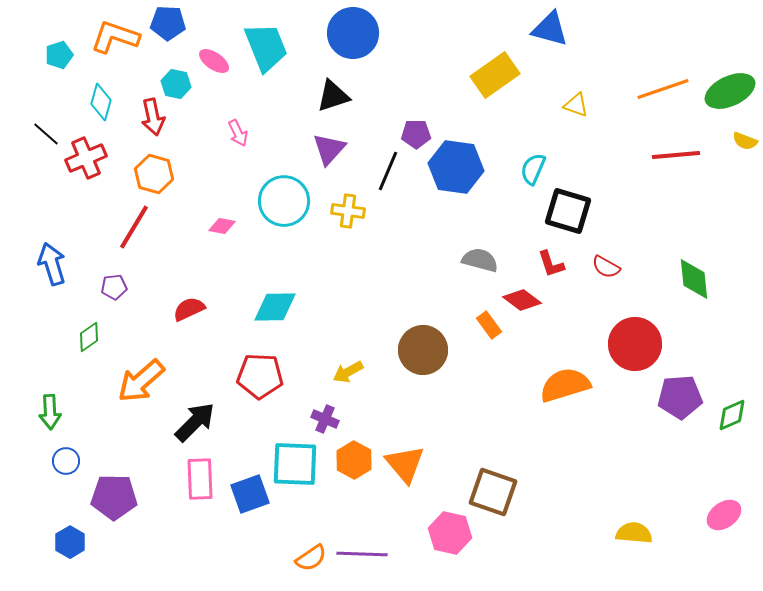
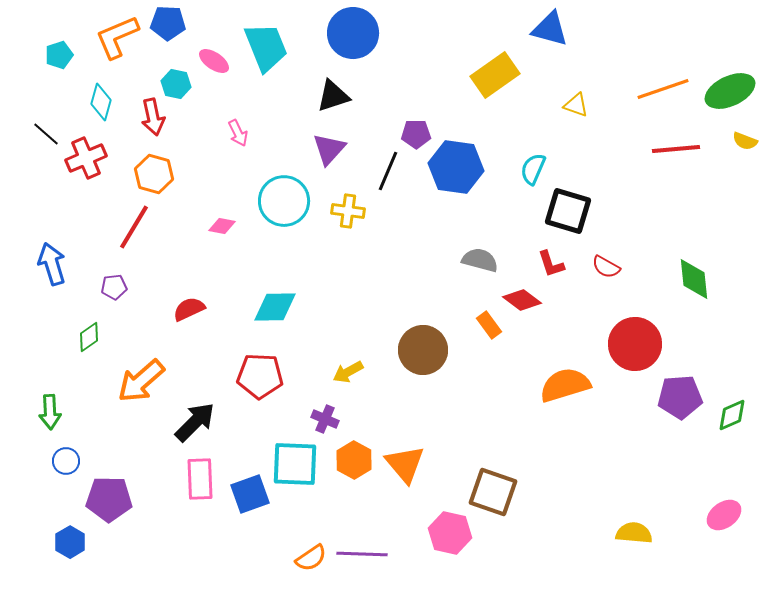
orange L-shape at (115, 37): moved 2 px right; rotated 42 degrees counterclockwise
red line at (676, 155): moved 6 px up
purple pentagon at (114, 497): moved 5 px left, 2 px down
